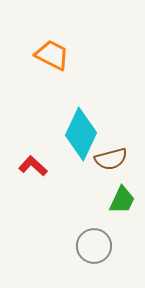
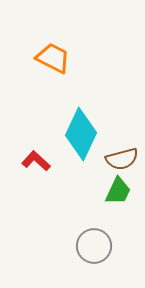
orange trapezoid: moved 1 px right, 3 px down
brown semicircle: moved 11 px right
red L-shape: moved 3 px right, 5 px up
green trapezoid: moved 4 px left, 9 px up
